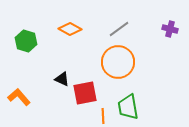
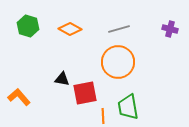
gray line: rotated 20 degrees clockwise
green hexagon: moved 2 px right, 15 px up
black triangle: rotated 14 degrees counterclockwise
